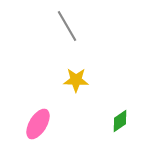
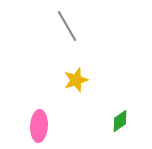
yellow star: rotated 20 degrees counterclockwise
pink ellipse: moved 1 px right, 2 px down; rotated 28 degrees counterclockwise
